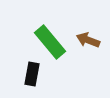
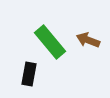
black rectangle: moved 3 px left
